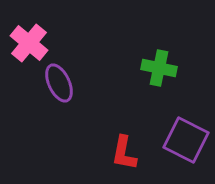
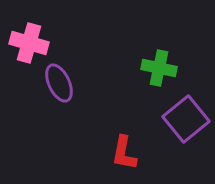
pink cross: rotated 24 degrees counterclockwise
purple square: moved 21 px up; rotated 24 degrees clockwise
